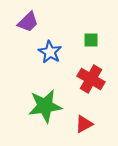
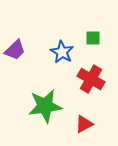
purple trapezoid: moved 13 px left, 28 px down
green square: moved 2 px right, 2 px up
blue star: moved 12 px right
